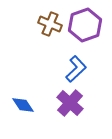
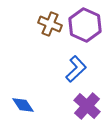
purple hexagon: rotated 16 degrees counterclockwise
purple cross: moved 17 px right, 3 px down
